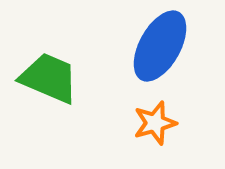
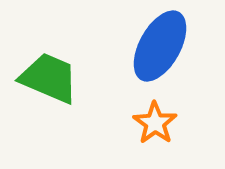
orange star: rotated 21 degrees counterclockwise
